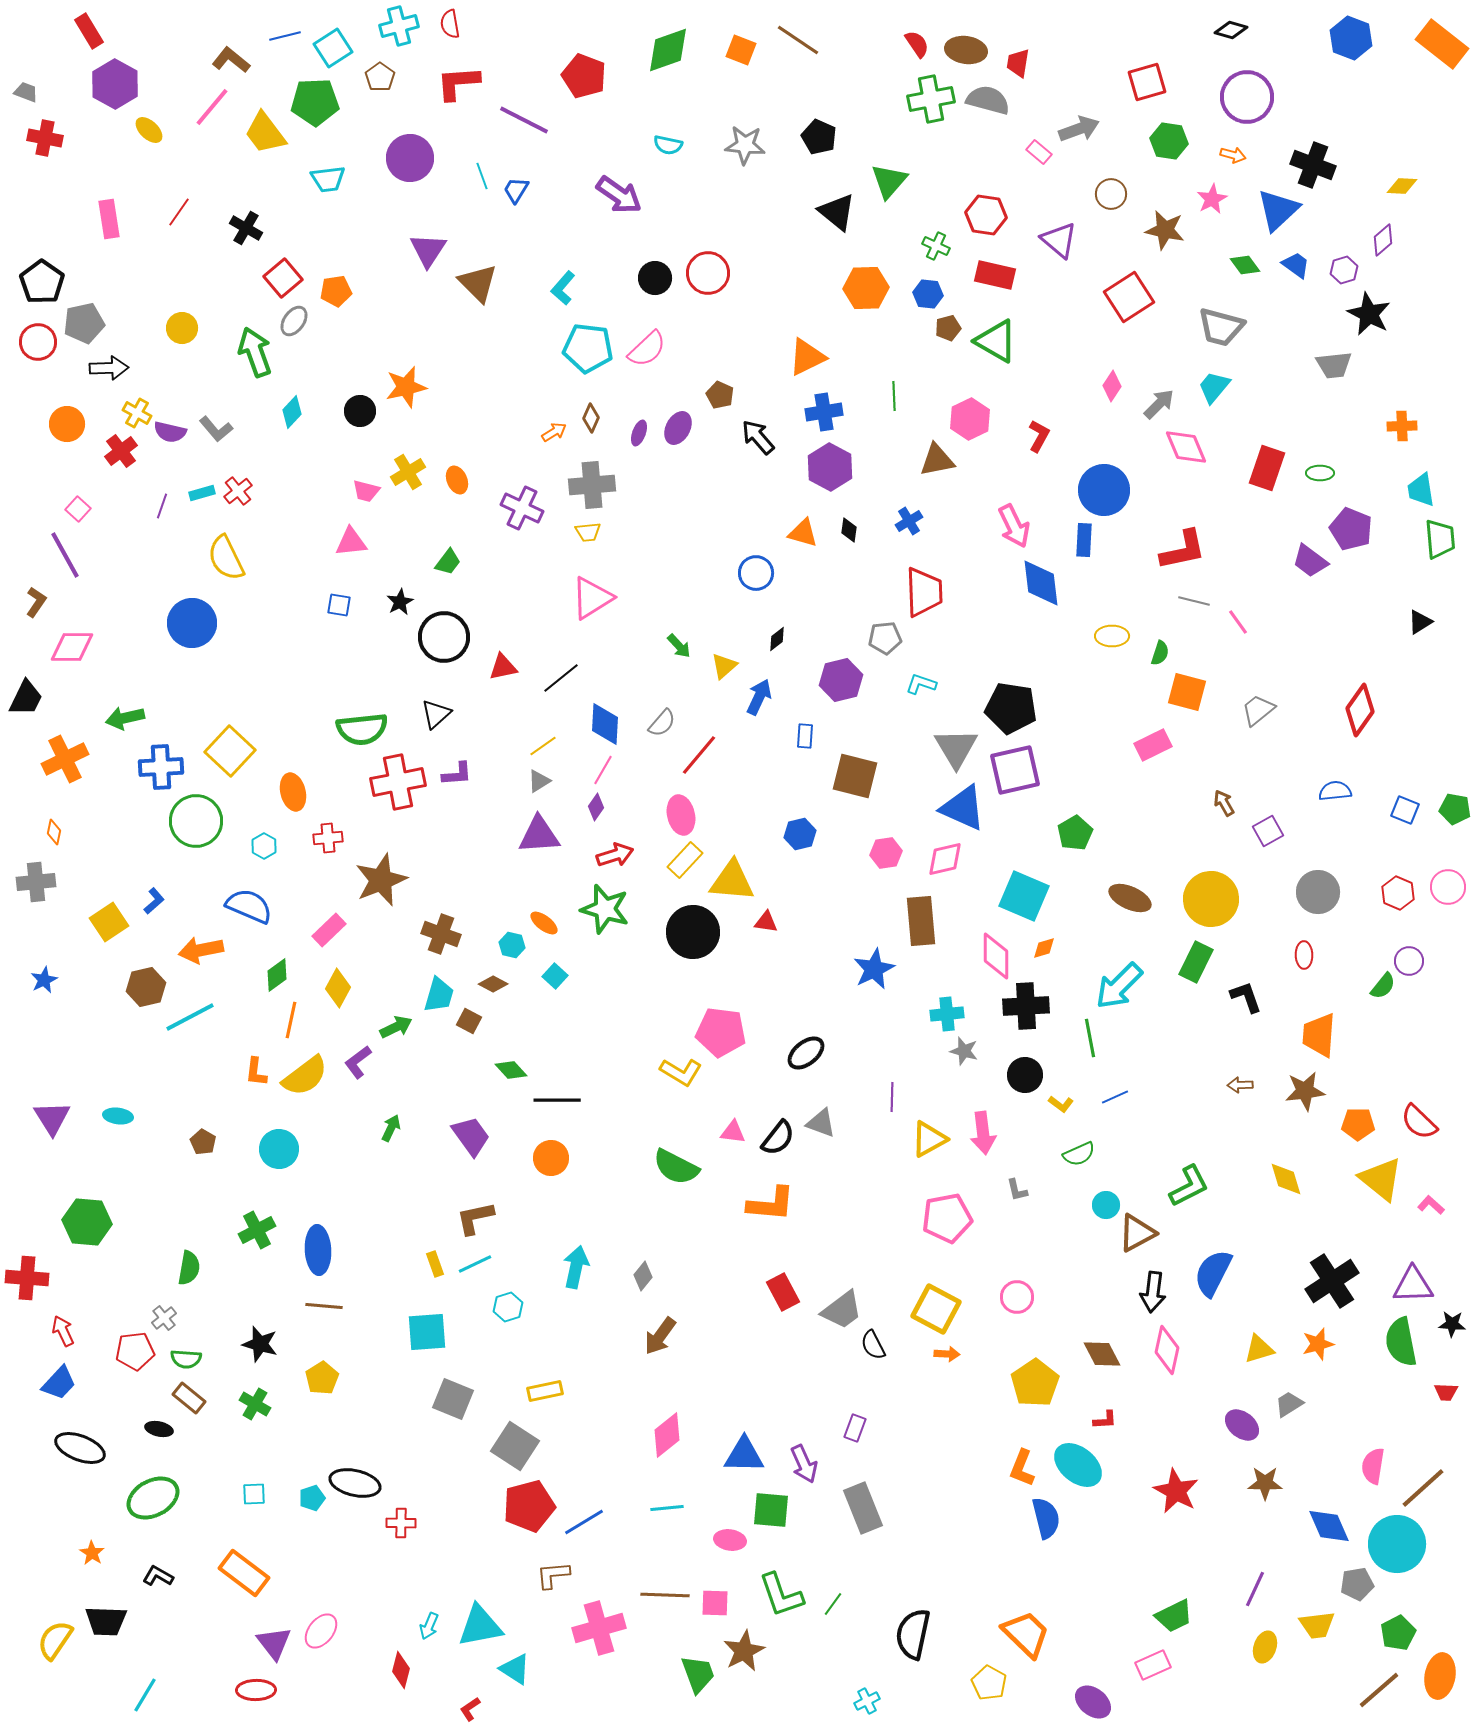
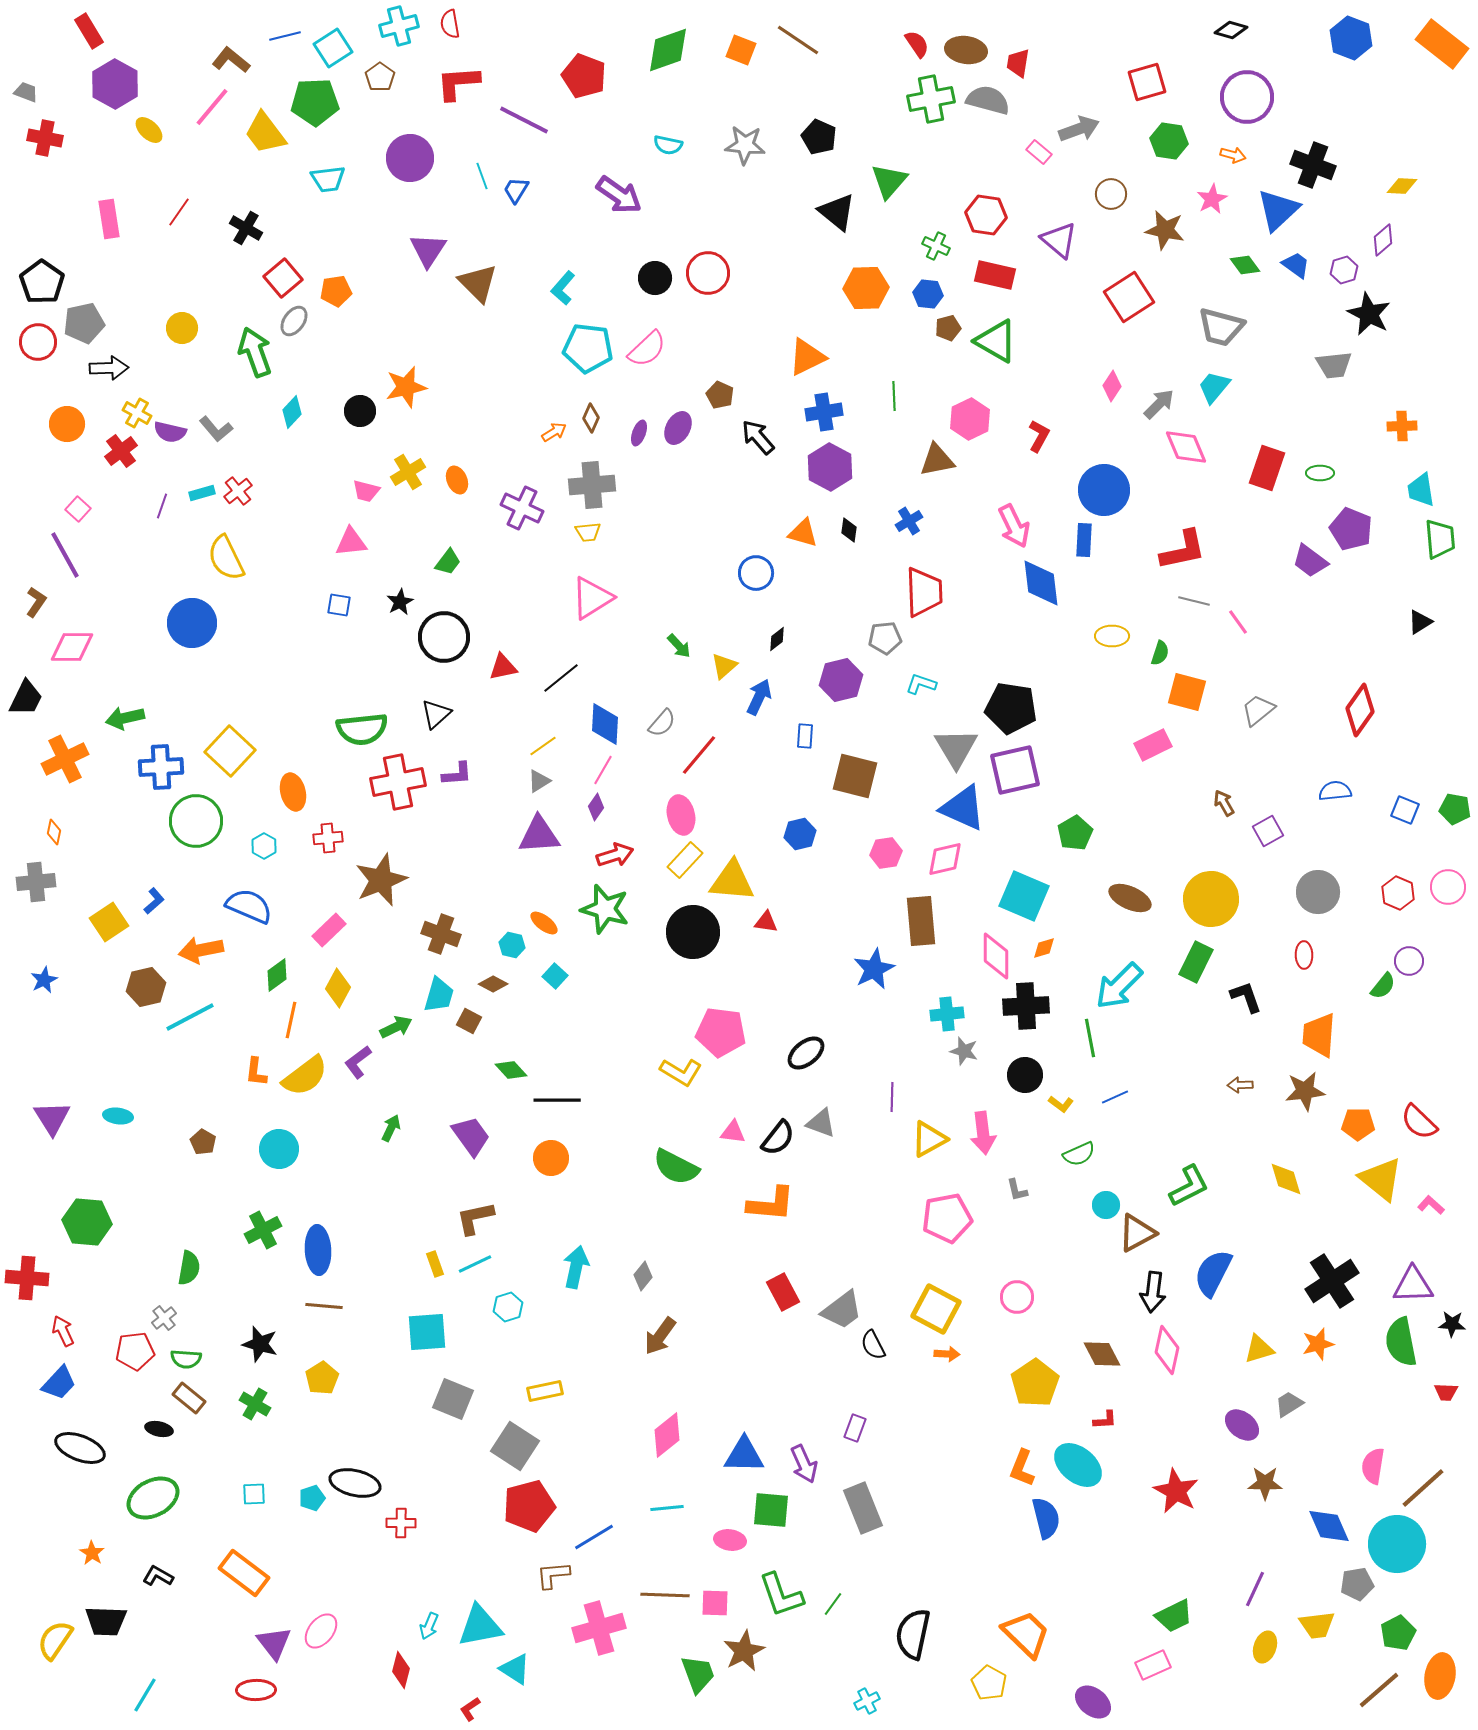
green cross at (257, 1230): moved 6 px right
blue line at (584, 1522): moved 10 px right, 15 px down
